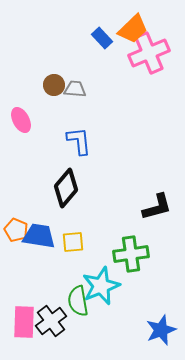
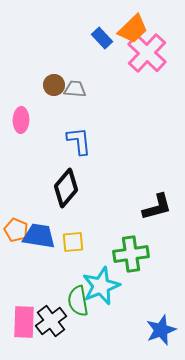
pink cross: moved 2 px left; rotated 24 degrees counterclockwise
pink ellipse: rotated 30 degrees clockwise
